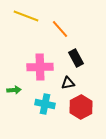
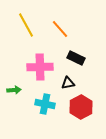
yellow line: moved 9 px down; rotated 40 degrees clockwise
black rectangle: rotated 36 degrees counterclockwise
